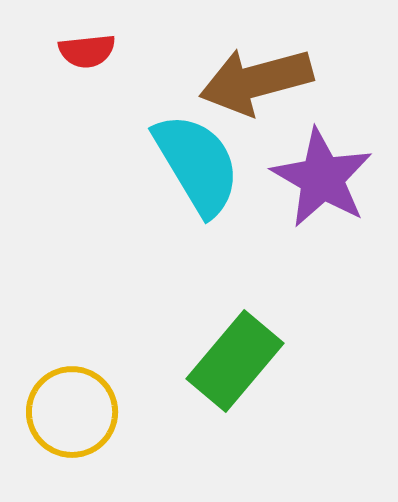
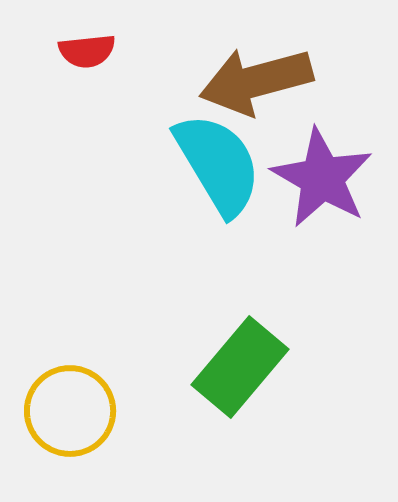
cyan semicircle: moved 21 px right
green rectangle: moved 5 px right, 6 px down
yellow circle: moved 2 px left, 1 px up
